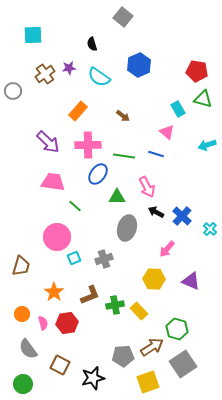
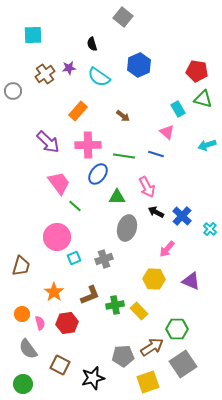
pink trapezoid at (53, 182): moved 6 px right, 1 px down; rotated 45 degrees clockwise
pink semicircle at (43, 323): moved 3 px left
green hexagon at (177, 329): rotated 15 degrees counterclockwise
